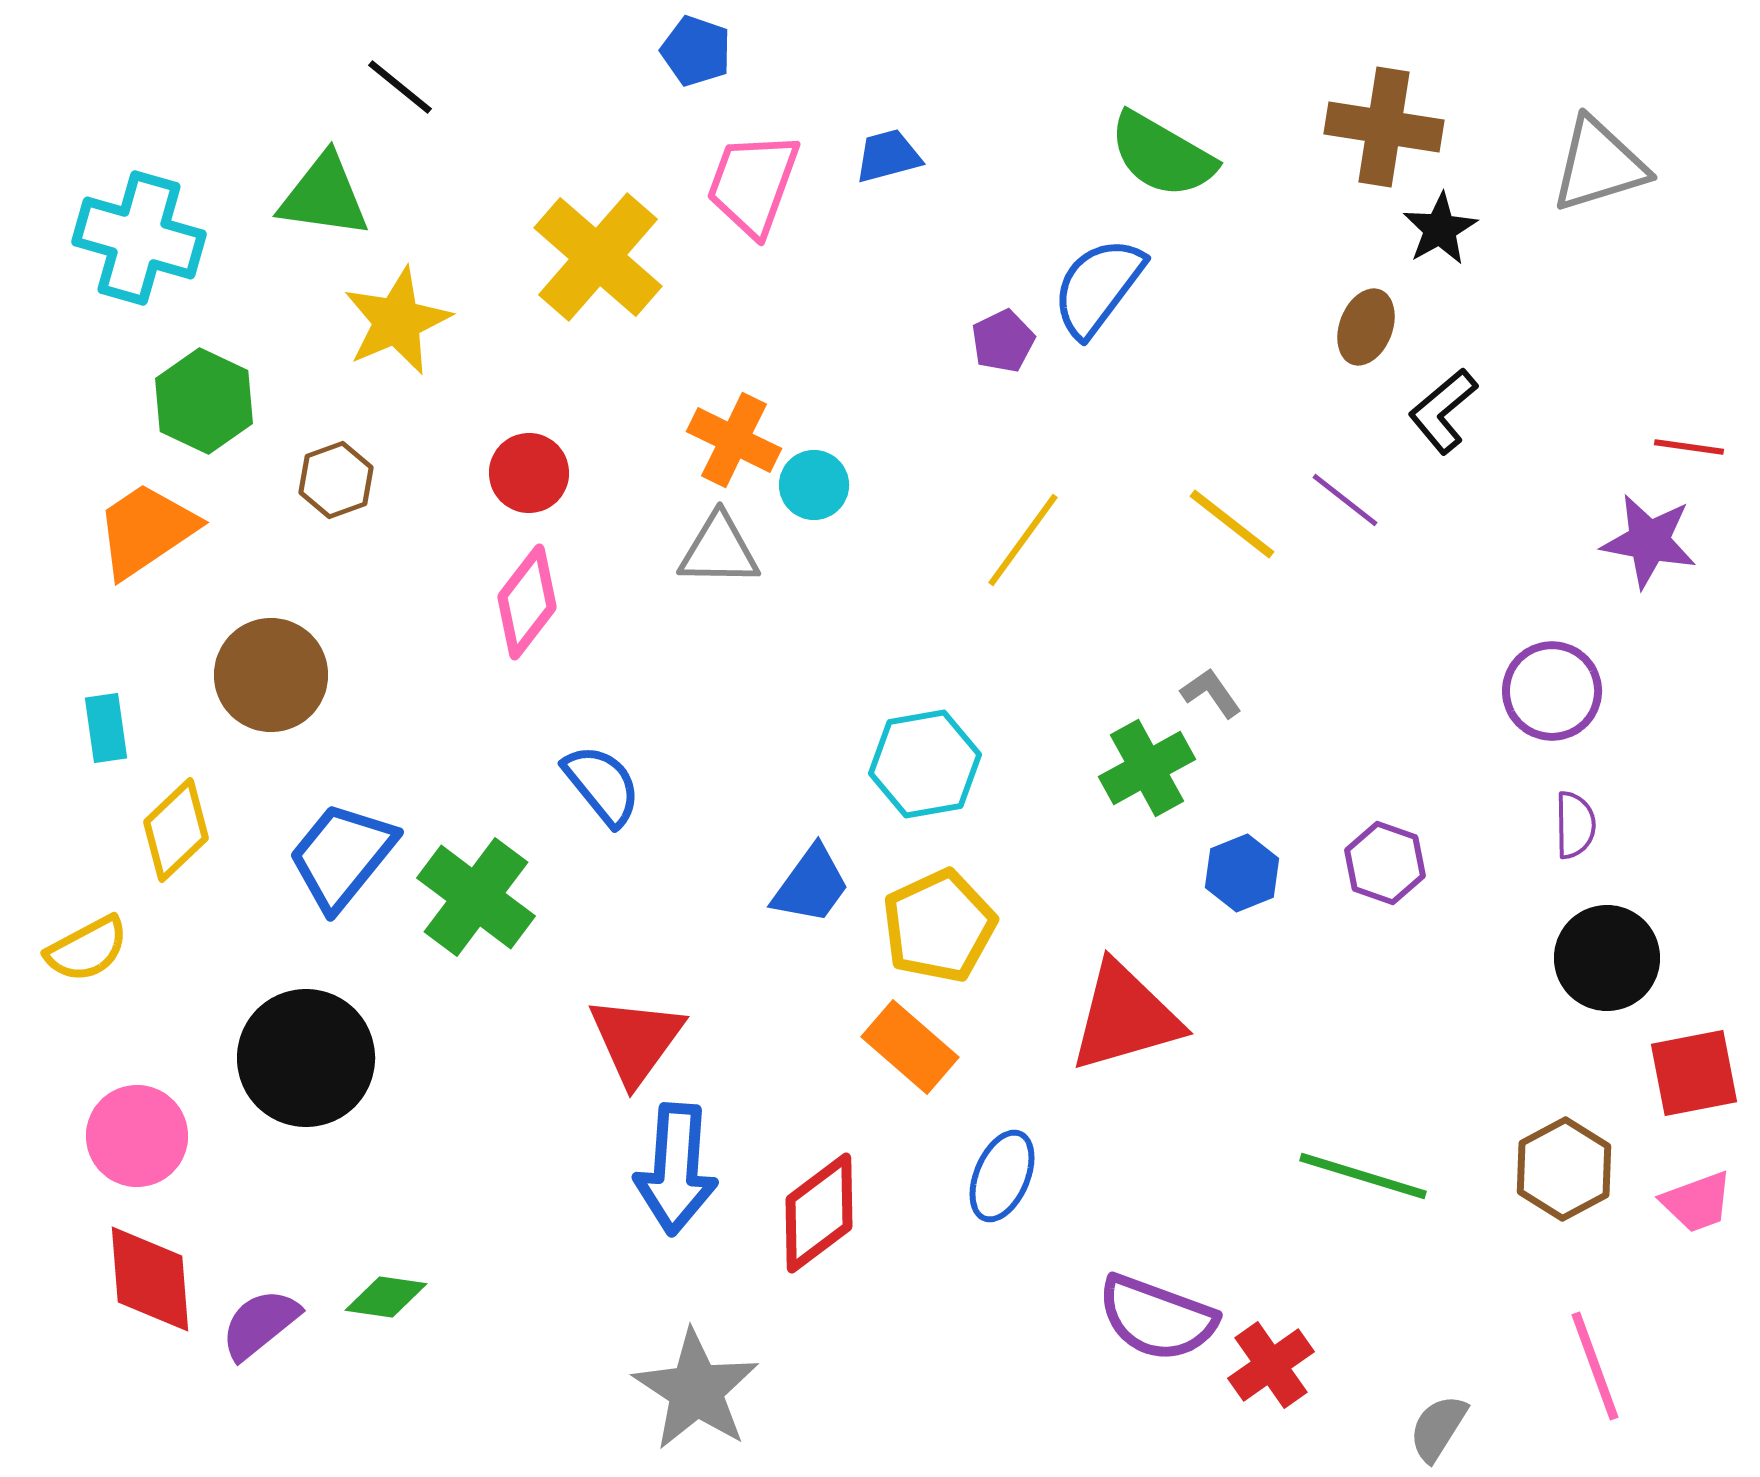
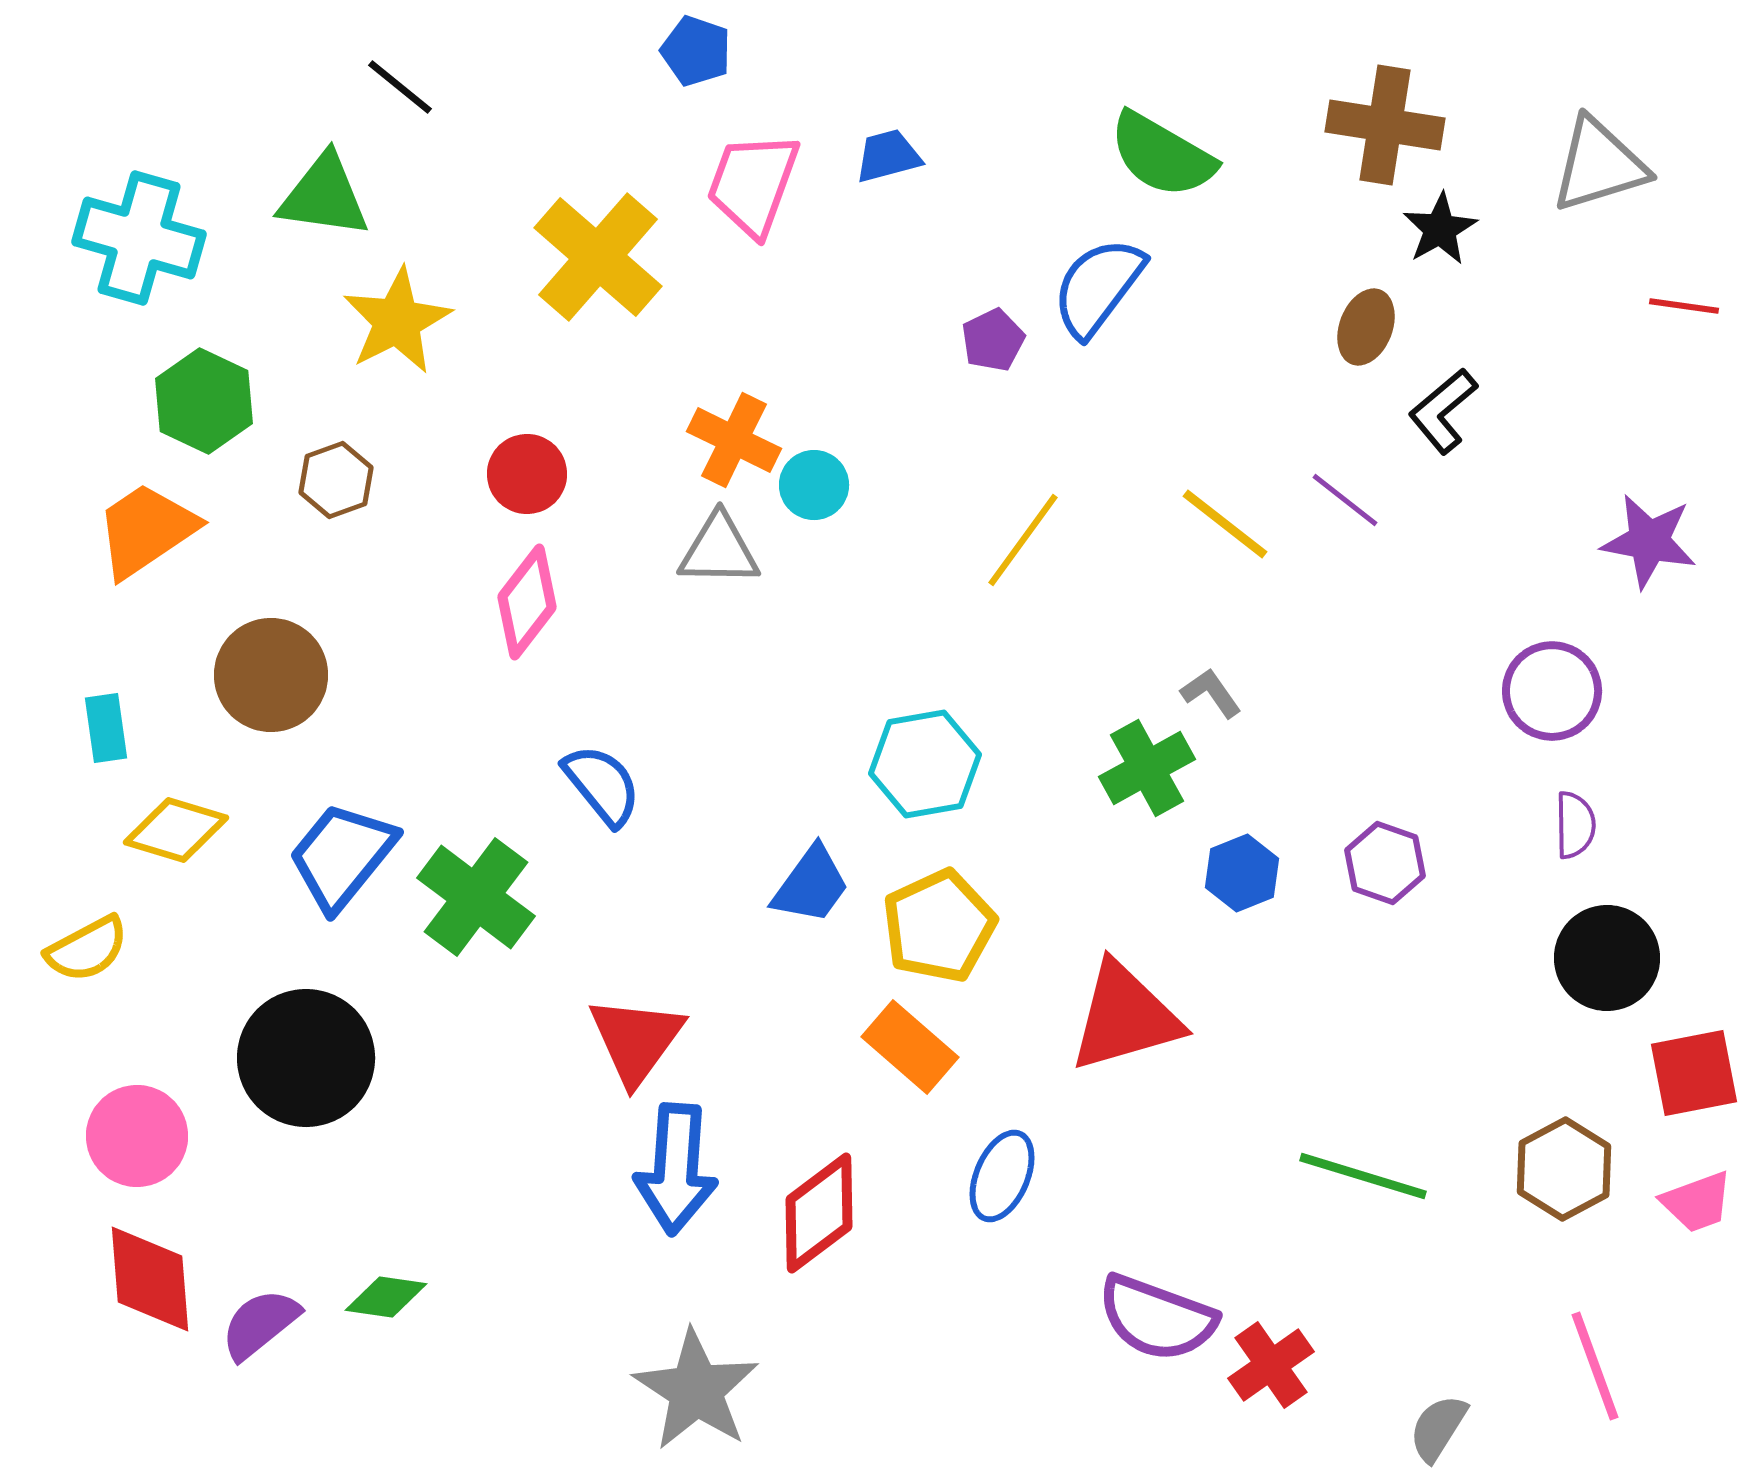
brown cross at (1384, 127): moved 1 px right, 2 px up
yellow star at (397, 321): rotated 4 degrees counterclockwise
purple pentagon at (1003, 341): moved 10 px left, 1 px up
red line at (1689, 447): moved 5 px left, 141 px up
red circle at (529, 473): moved 2 px left, 1 px down
yellow line at (1232, 524): moved 7 px left
yellow diamond at (176, 830): rotated 60 degrees clockwise
